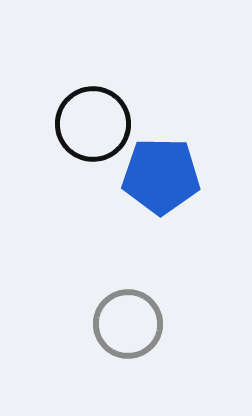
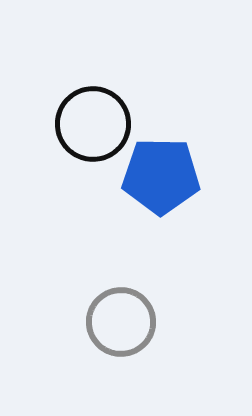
gray circle: moved 7 px left, 2 px up
